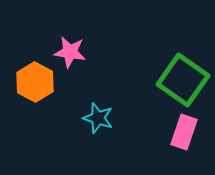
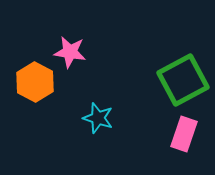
green square: rotated 27 degrees clockwise
pink rectangle: moved 2 px down
